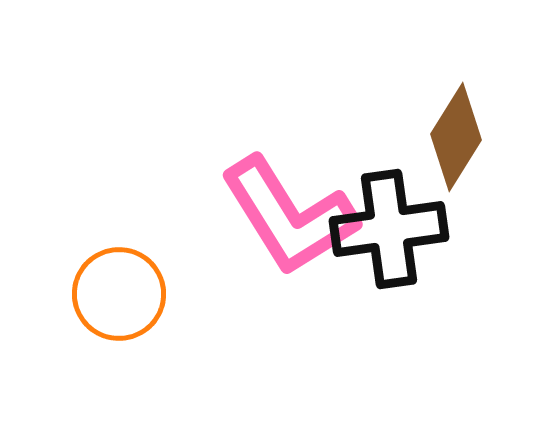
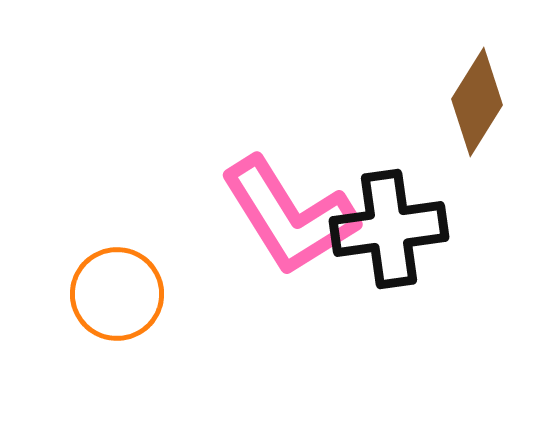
brown diamond: moved 21 px right, 35 px up
orange circle: moved 2 px left
